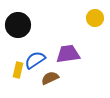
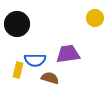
black circle: moved 1 px left, 1 px up
blue semicircle: rotated 145 degrees counterclockwise
brown semicircle: rotated 42 degrees clockwise
